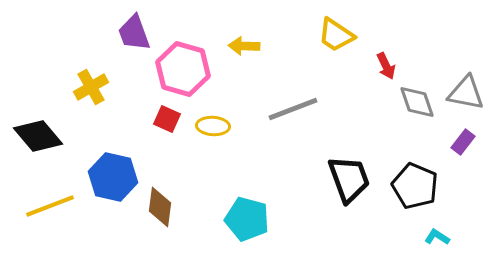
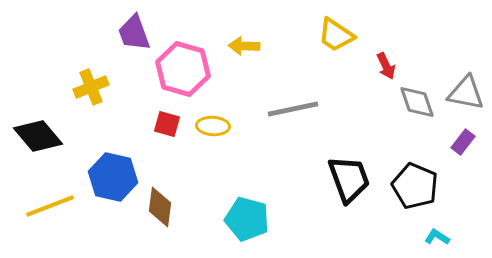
yellow cross: rotated 8 degrees clockwise
gray line: rotated 9 degrees clockwise
red square: moved 5 px down; rotated 8 degrees counterclockwise
